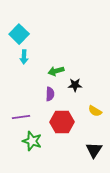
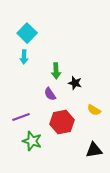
cyan square: moved 8 px right, 1 px up
green arrow: rotated 77 degrees counterclockwise
black star: moved 2 px up; rotated 16 degrees clockwise
purple semicircle: rotated 144 degrees clockwise
yellow semicircle: moved 1 px left, 1 px up
purple line: rotated 12 degrees counterclockwise
red hexagon: rotated 10 degrees counterclockwise
black triangle: rotated 48 degrees clockwise
